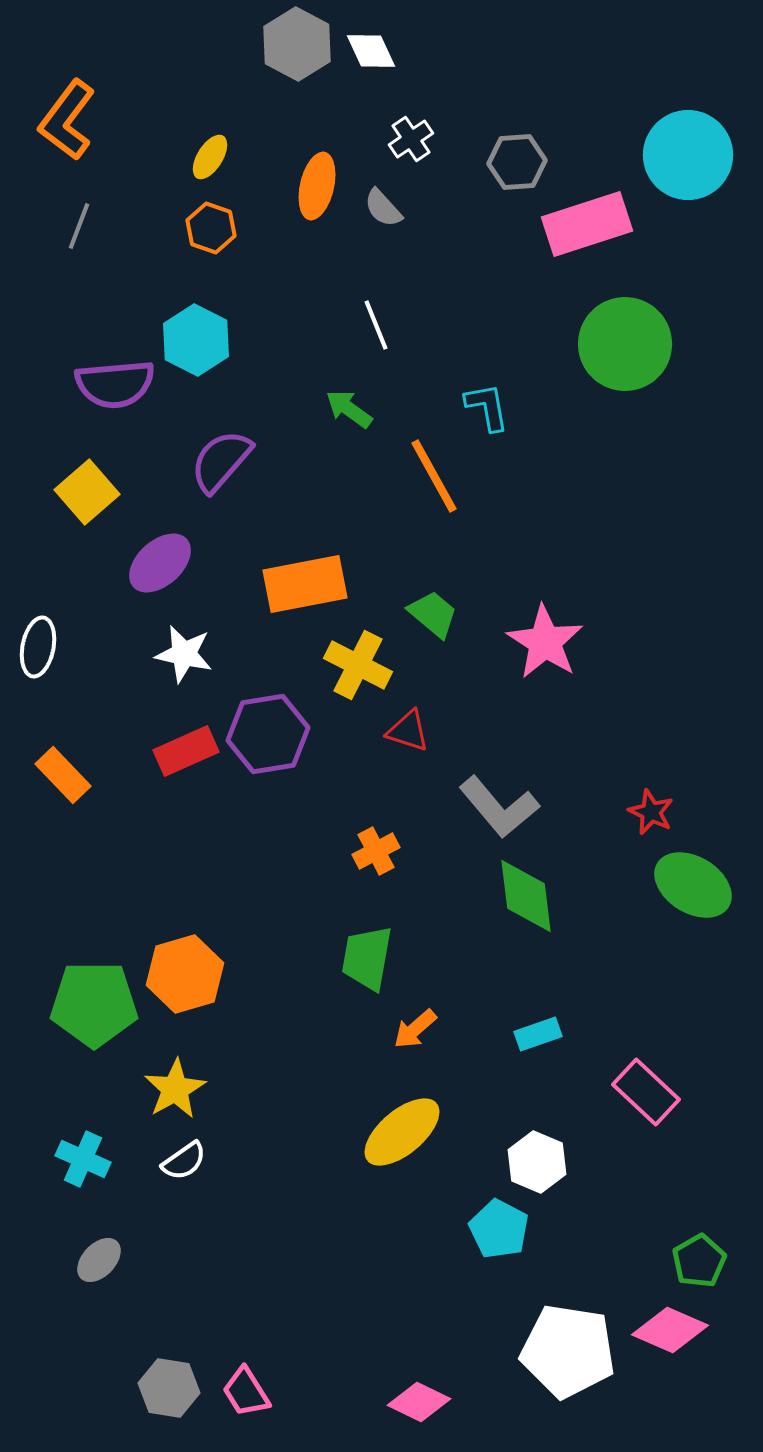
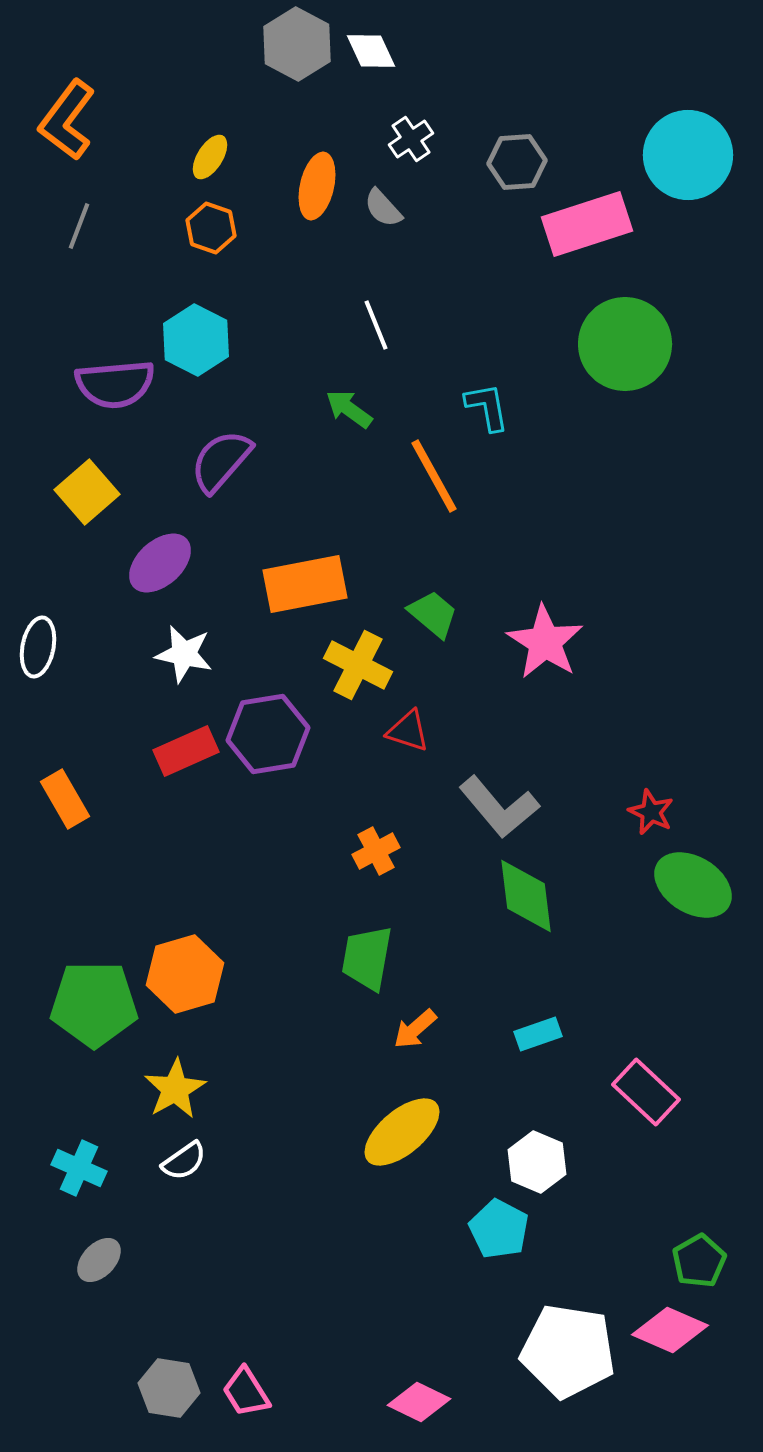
orange rectangle at (63, 775): moved 2 px right, 24 px down; rotated 14 degrees clockwise
cyan cross at (83, 1159): moved 4 px left, 9 px down
